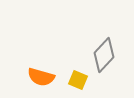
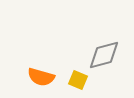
gray diamond: rotated 32 degrees clockwise
